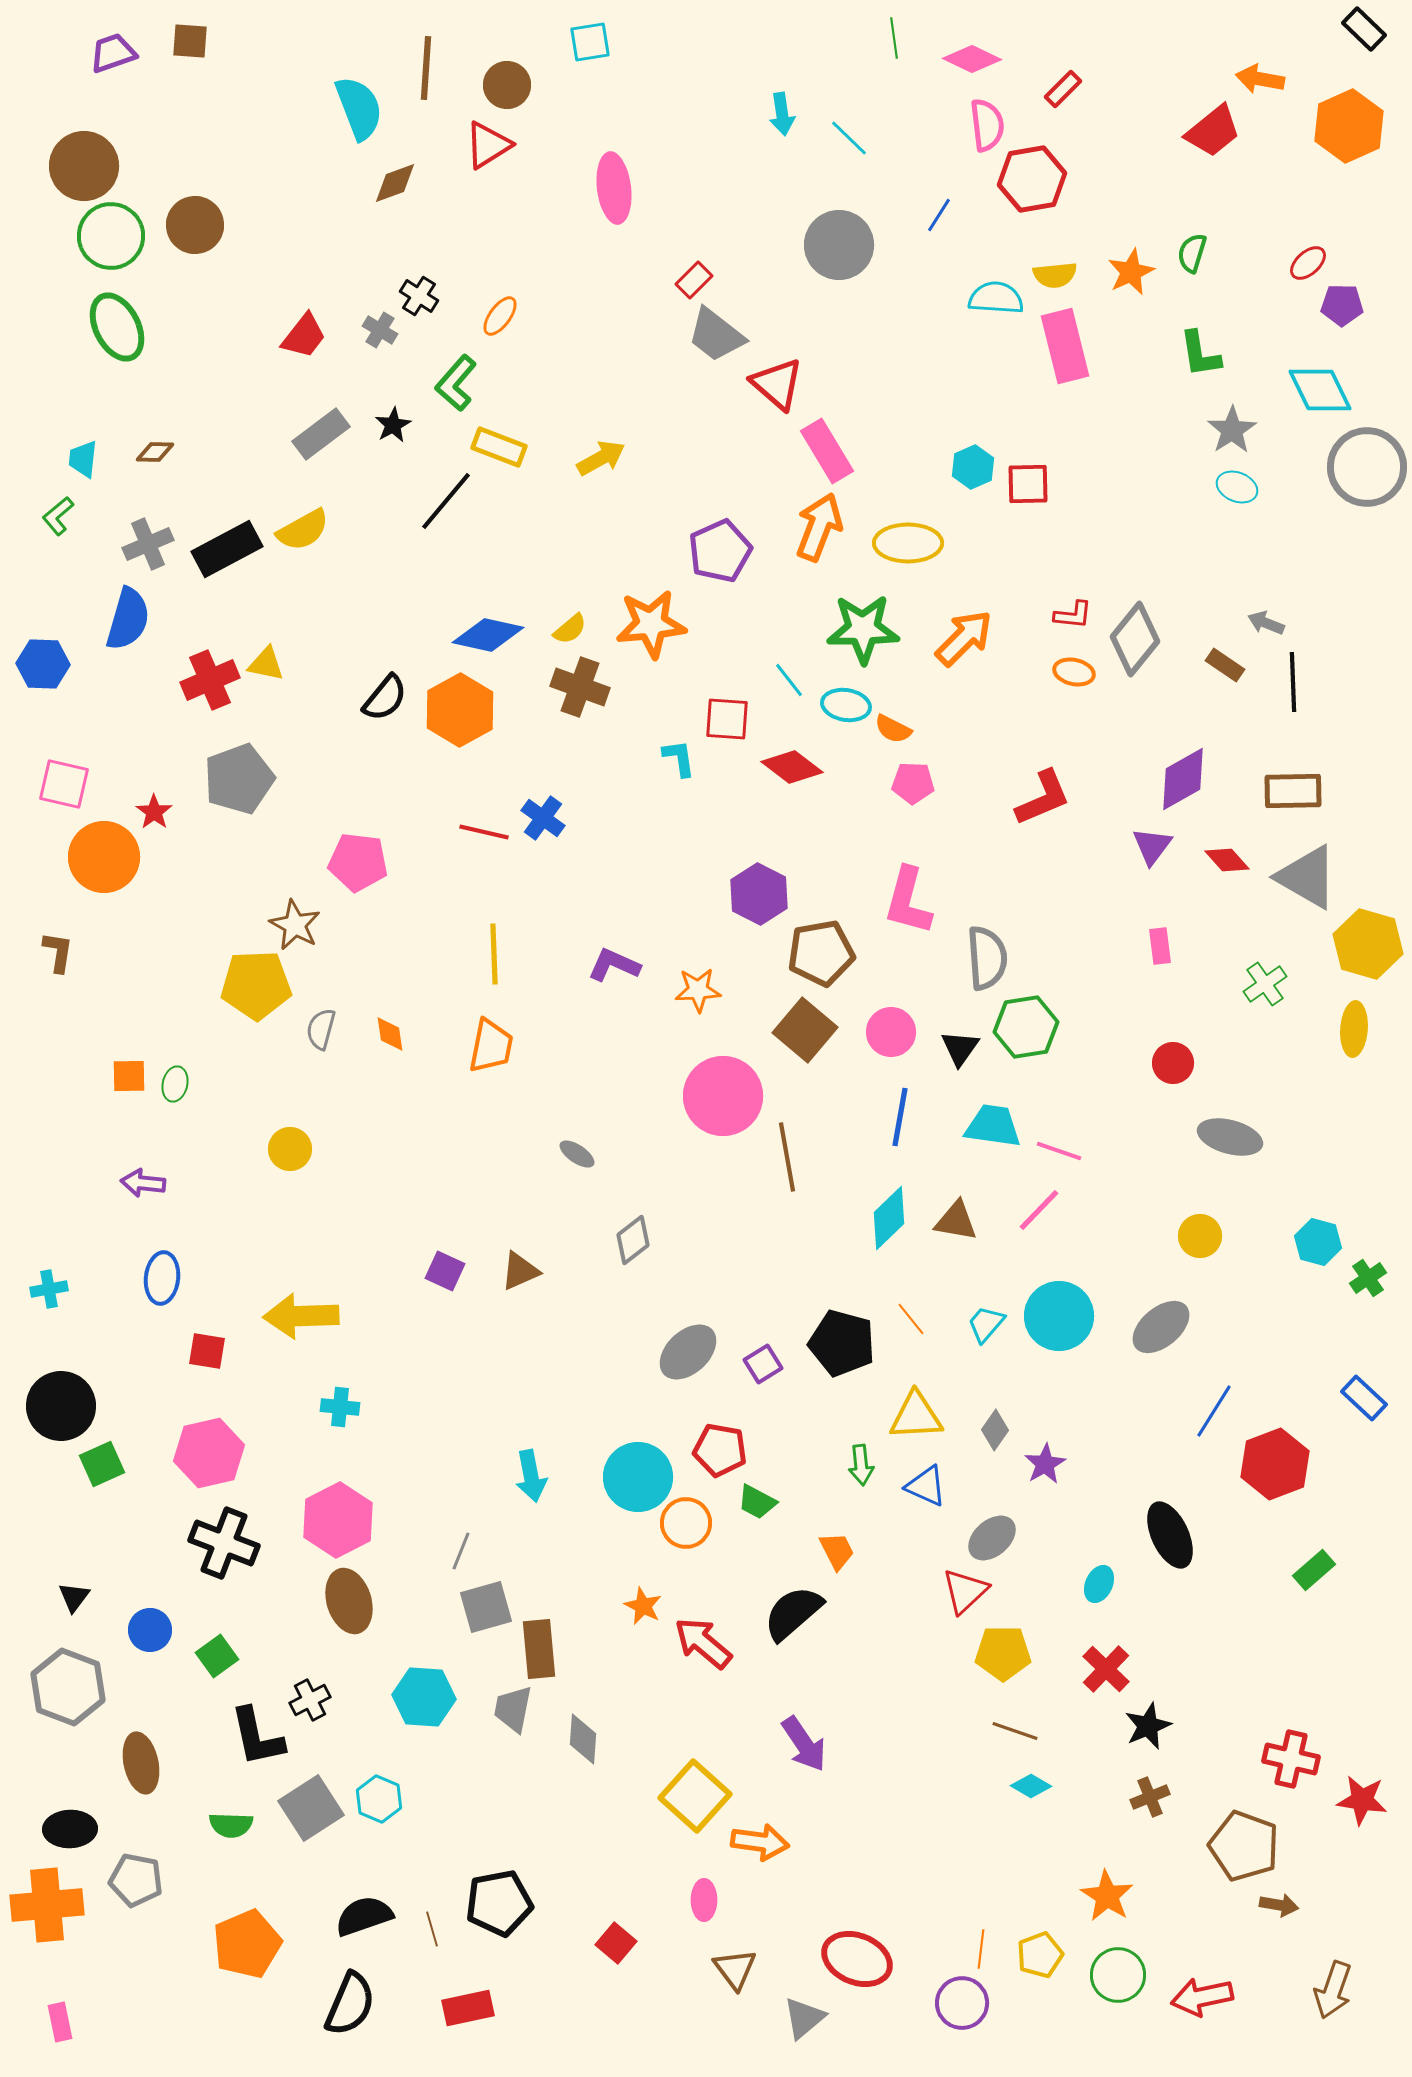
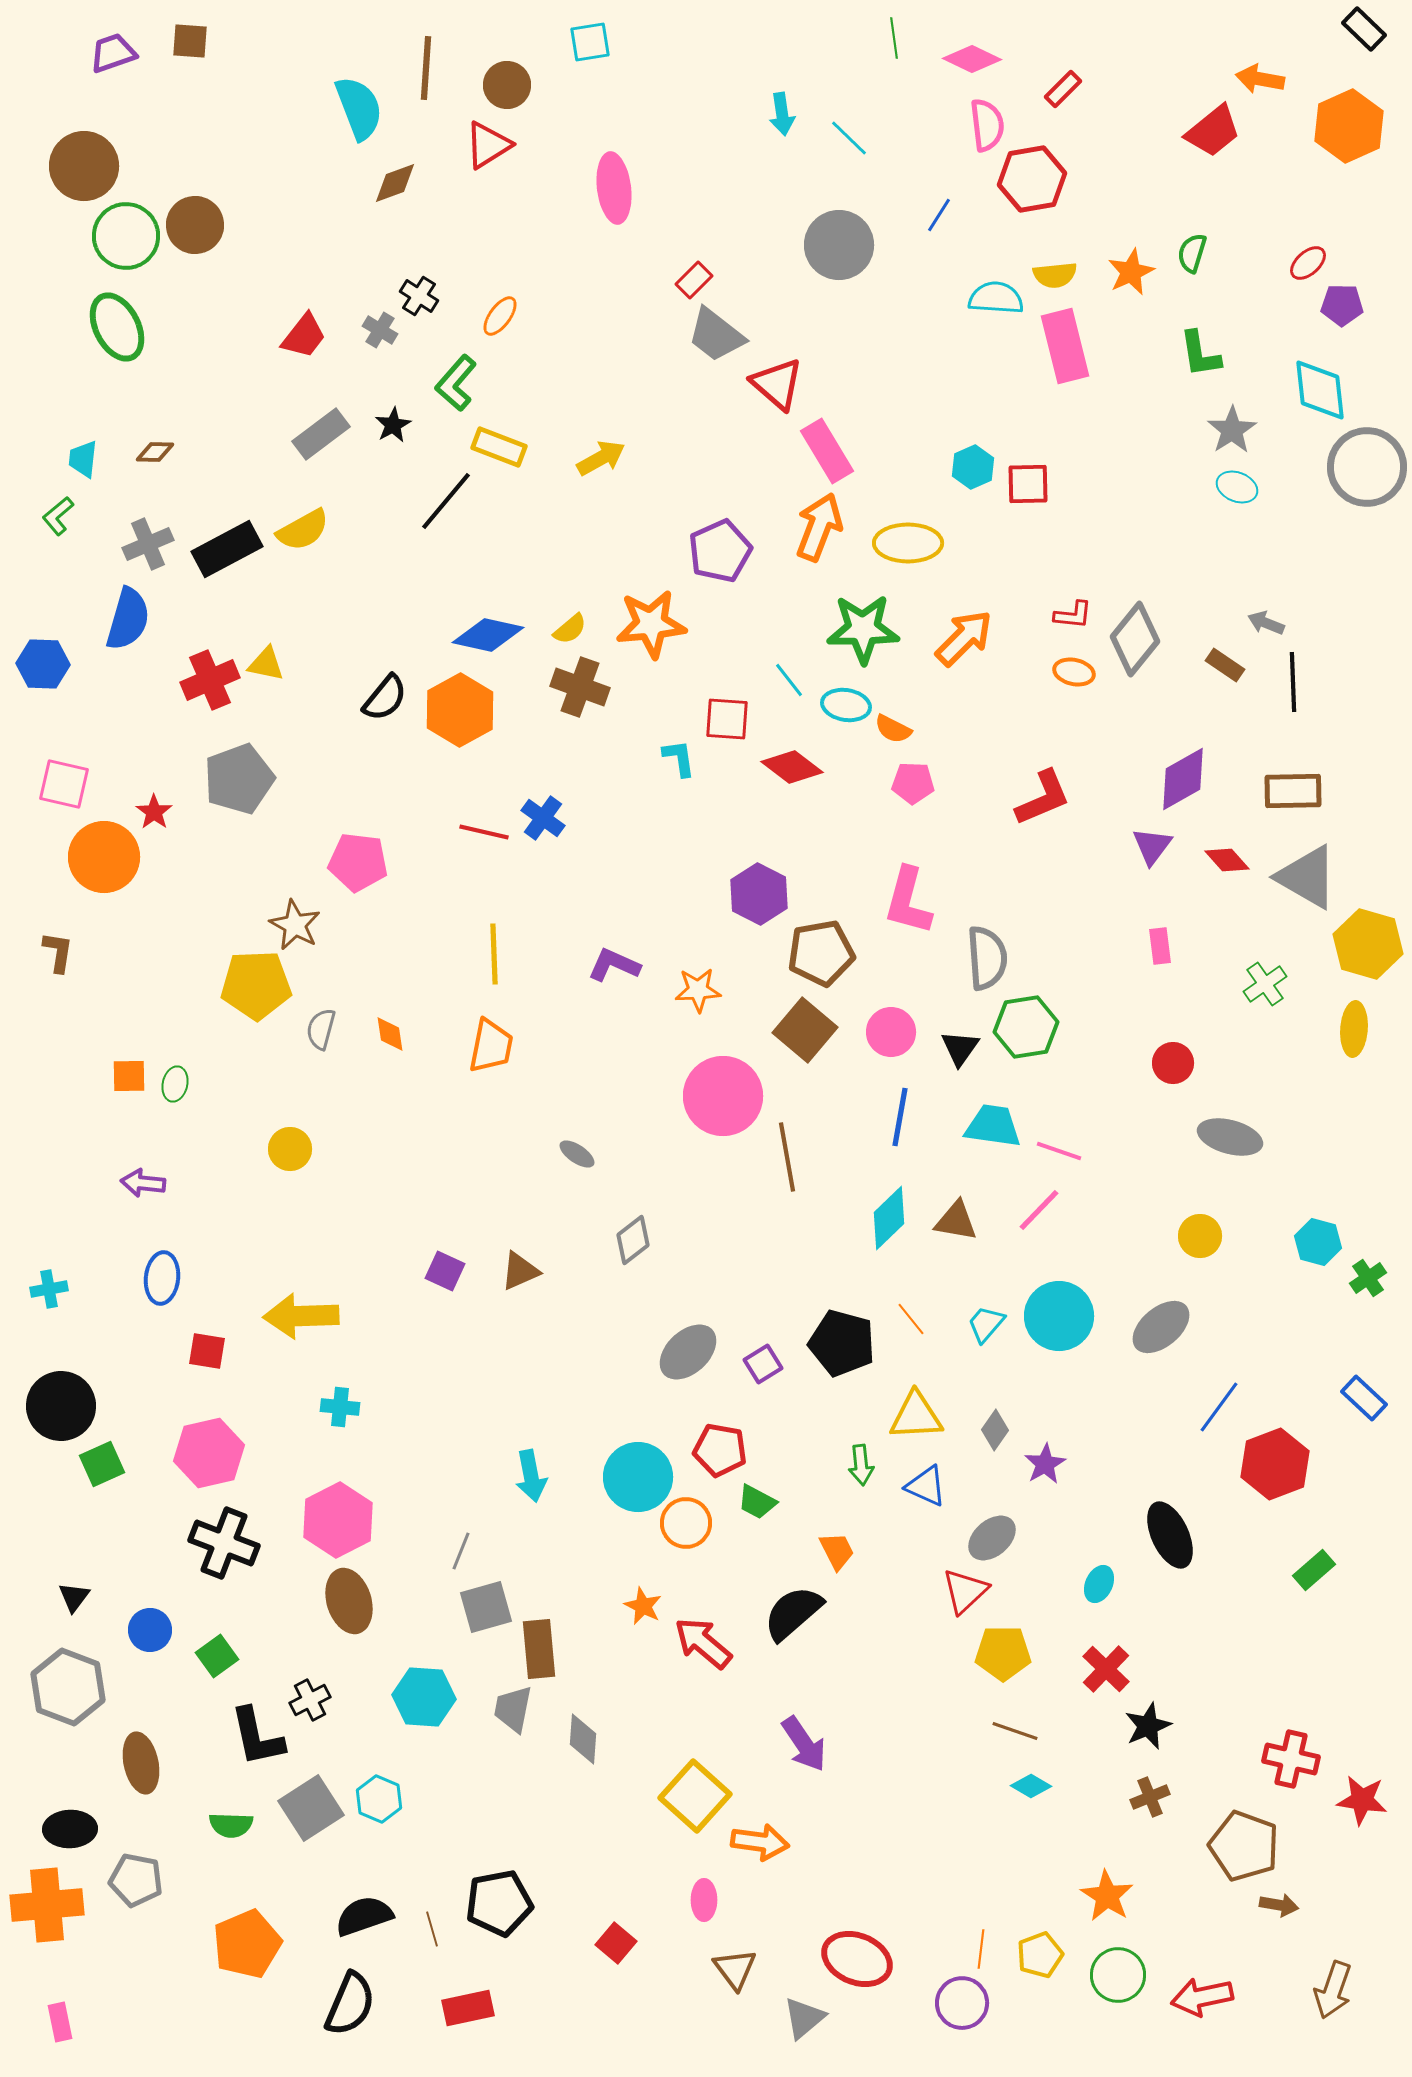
green circle at (111, 236): moved 15 px right
cyan diamond at (1320, 390): rotated 20 degrees clockwise
blue line at (1214, 1411): moved 5 px right, 4 px up; rotated 4 degrees clockwise
